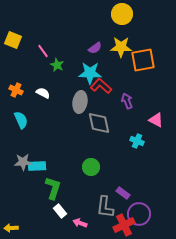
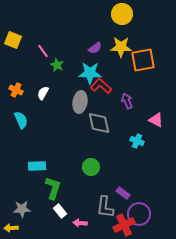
white semicircle: rotated 88 degrees counterclockwise
gray star: moved 1 px left, 47 px down
pink arrow: rotated 16 degrees counterclockwise
